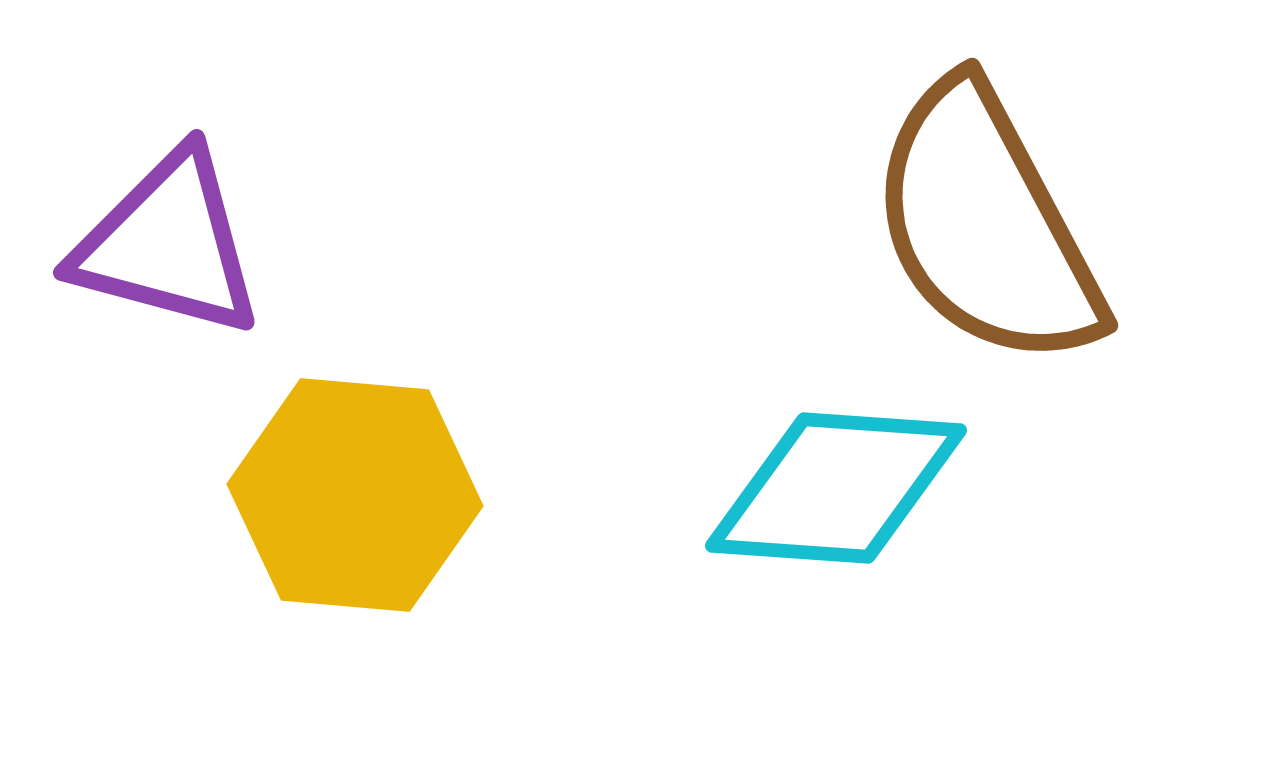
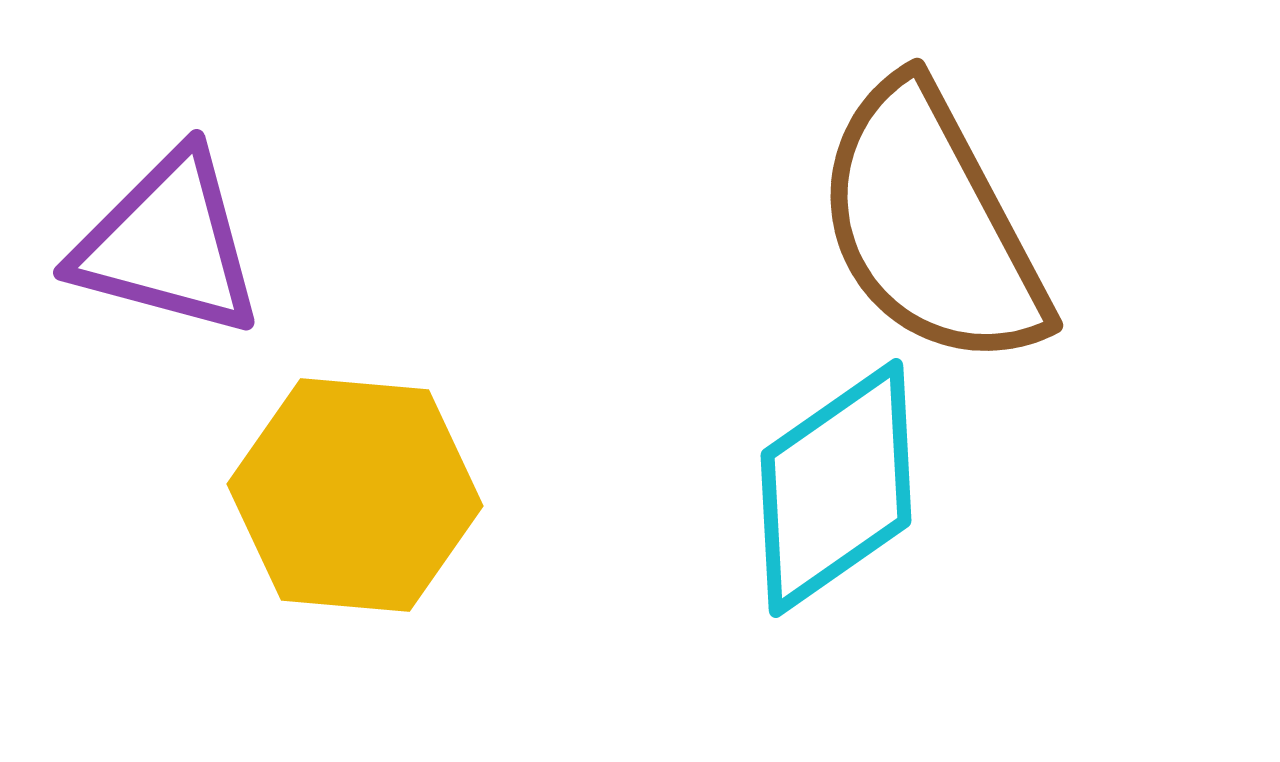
brown semicircle: moved 55 px left
cyan diamond: rotated 39 degrees counterclockwise
